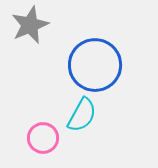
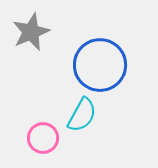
gray star: moved 1 px right, 7 px down
blue circle: moved 5 px right
